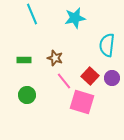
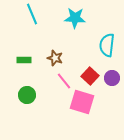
cyan star: rotated 15 degrees clockwise
